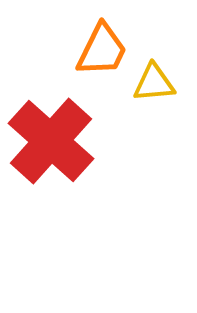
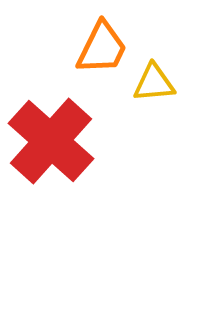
orange trapezoid: moved 2 px up
